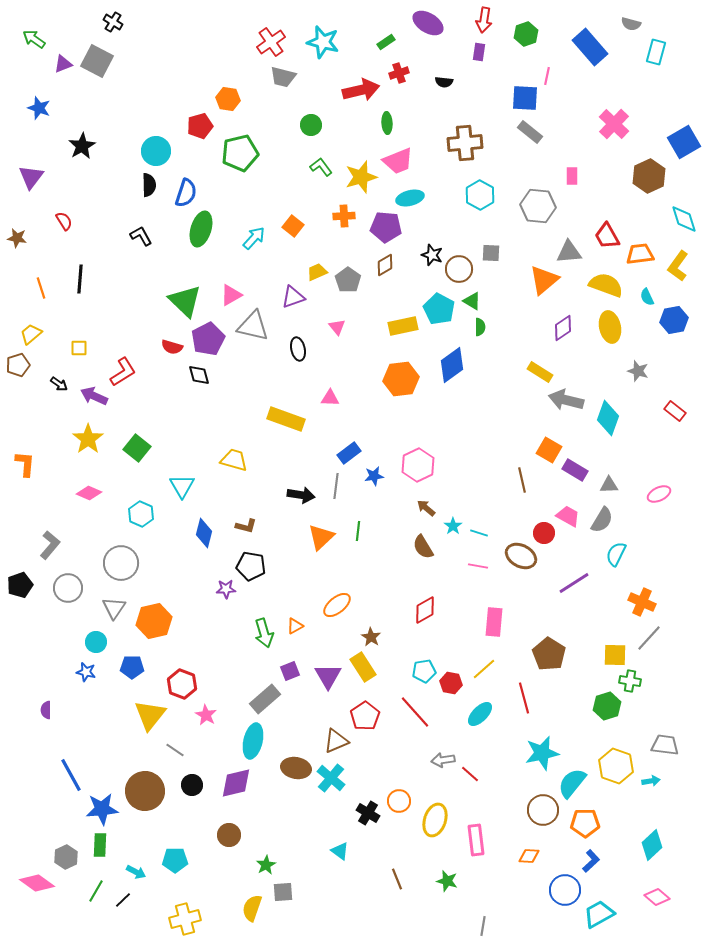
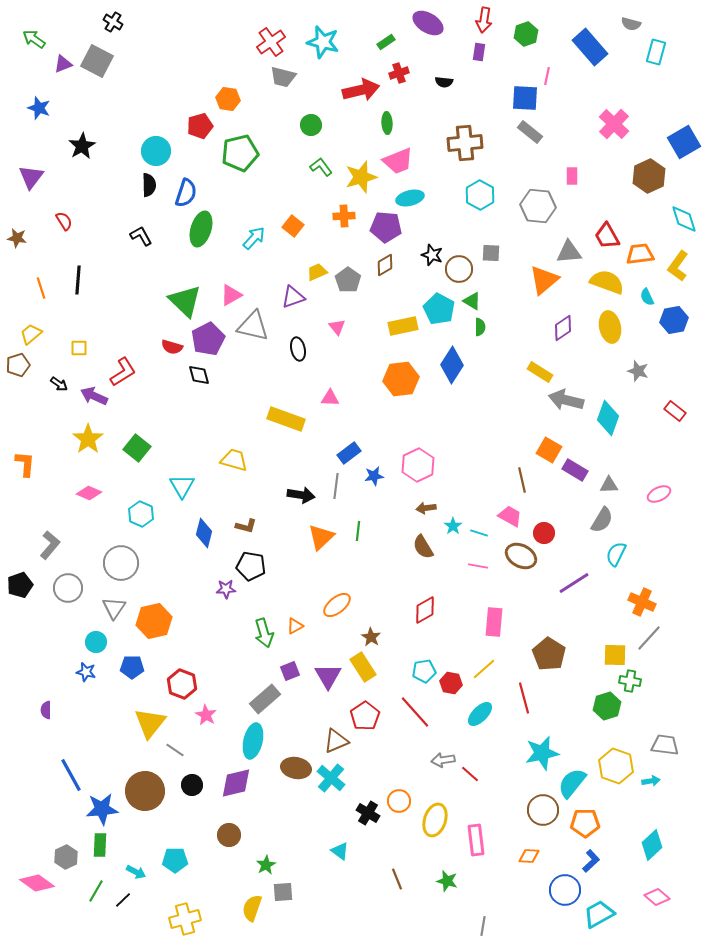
black line at (80, 279): moved 2 px left, 1 px down
yellow semicircle at (606, 285): moved 1 px right, 3 px up
blue diamond at (452, 365): rotated 21 degrees counterclockwise
brown arrow at (426, 508): rotated 48 degrees counterclockwise
pink trapezoid at (568, 516): moved 58 px left
yellow triangle at (150, 715): moved 8 px down
